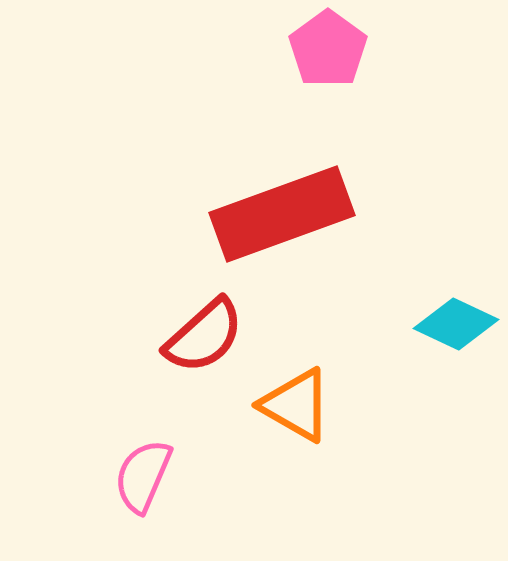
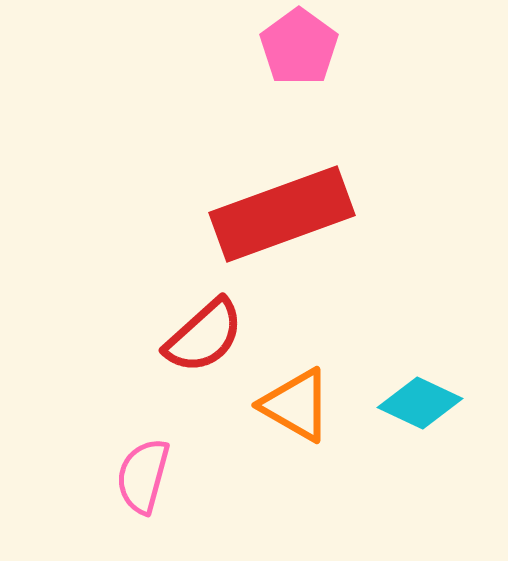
pink pentagon: moved 29 px left, 2 px up
cyan diamond: moved 36 px left, 79 px down
pink semicircle: rotated 8 degrees counterclockwise
